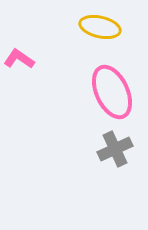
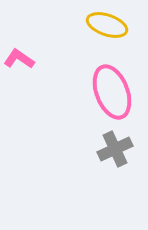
yellow ellipse: moved 7 px right, 2 px up; rotated 6 degrees clockwise
pink ellipse: rotated 4 degrees clockwise
